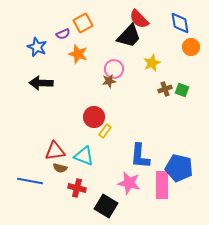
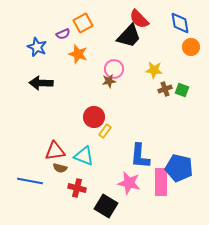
yellow star: moved 2 px right, 7 px down; rotated 30 degrees clockwise
pink rectangle: moved 1 px left, 3 px up
